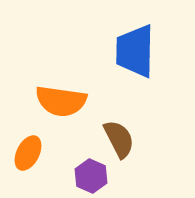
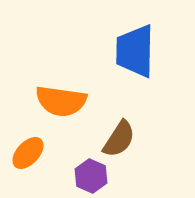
brown semicircle: rotated 60 degrees clockwise
orange ellipse: rotated 16 degrees clockwise
